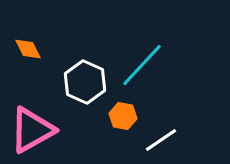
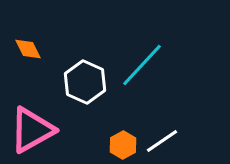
orange hexagon: moved 29 px down; rotated 20 degrees clockwise
white line: moved 1 px right, 1 px down
